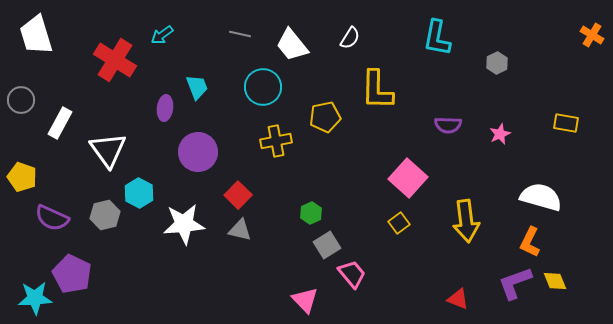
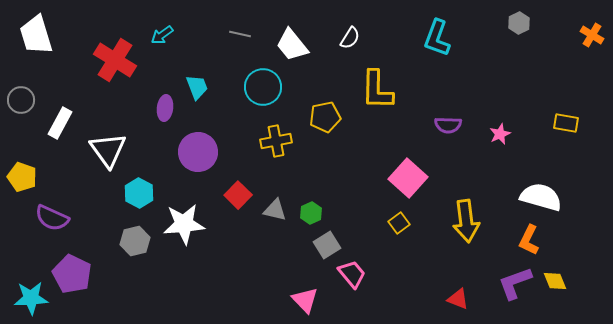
cyan L-shape at (437, 38): rotated 9 degrees clockwise
gray hexagon at (497, 63): moved 22 px right, 40 px up
gray hexagon at (105, 215): moved 30 px right, 26 px down
gray triangle at (240, 230): moved 35 px right, 20 px up
orange L-shape at (530, 242): moved 1 px left, 2 px up
cyan star at (35, 298): moved 4 px left
